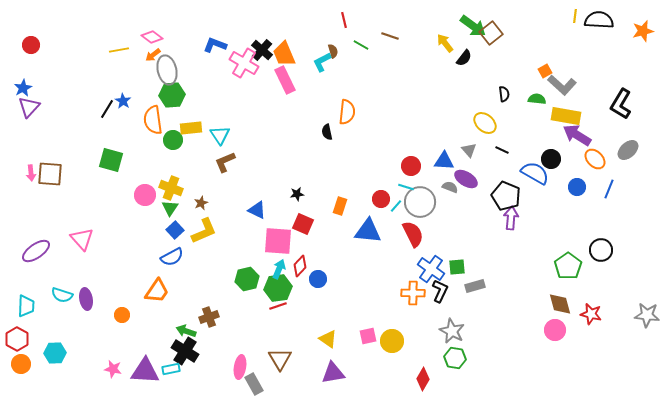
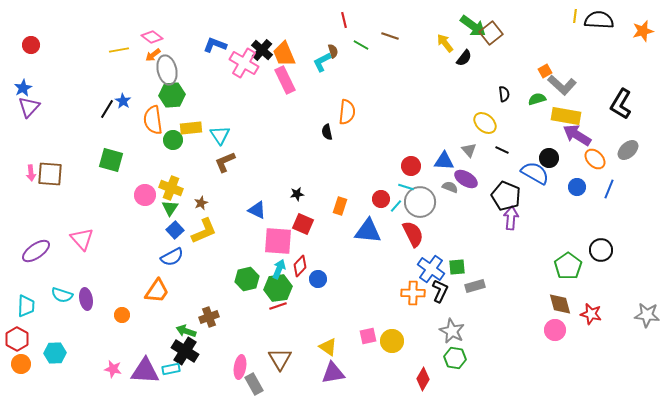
green semicircle at (537, 99): rotated 24 degrees counterclockwise
black circle at (551, 159): moved 2 px left, 1 px up
yellow triangle at (328, 339): moved 8 px down
